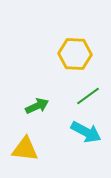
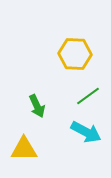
green arrow: rotated 90 degrees clockwise
yellow triangle: moved 1 px left; rotated 8 degrees counterclockwise
